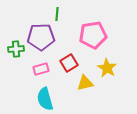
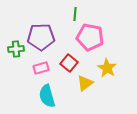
green line: moved 18 px right
pink pentagon: moved 3 px left, 2 px down; rotated 20 degrees clockwise
red square: rotated 18 degrees counterclockwise
pink rectangle: moved 1 px up
yellow triangle: rotated 24 degrees counterclockwise
cyan semicircle: moved 2 px right, 3 px up
